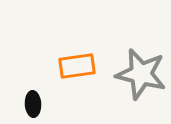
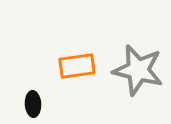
gray star: moved 3 px left, 4 px up
